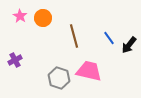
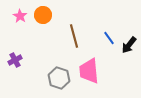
orange circle: moved 3 px up
pink trapezoid: rotated 108 degrees counterclockwise
